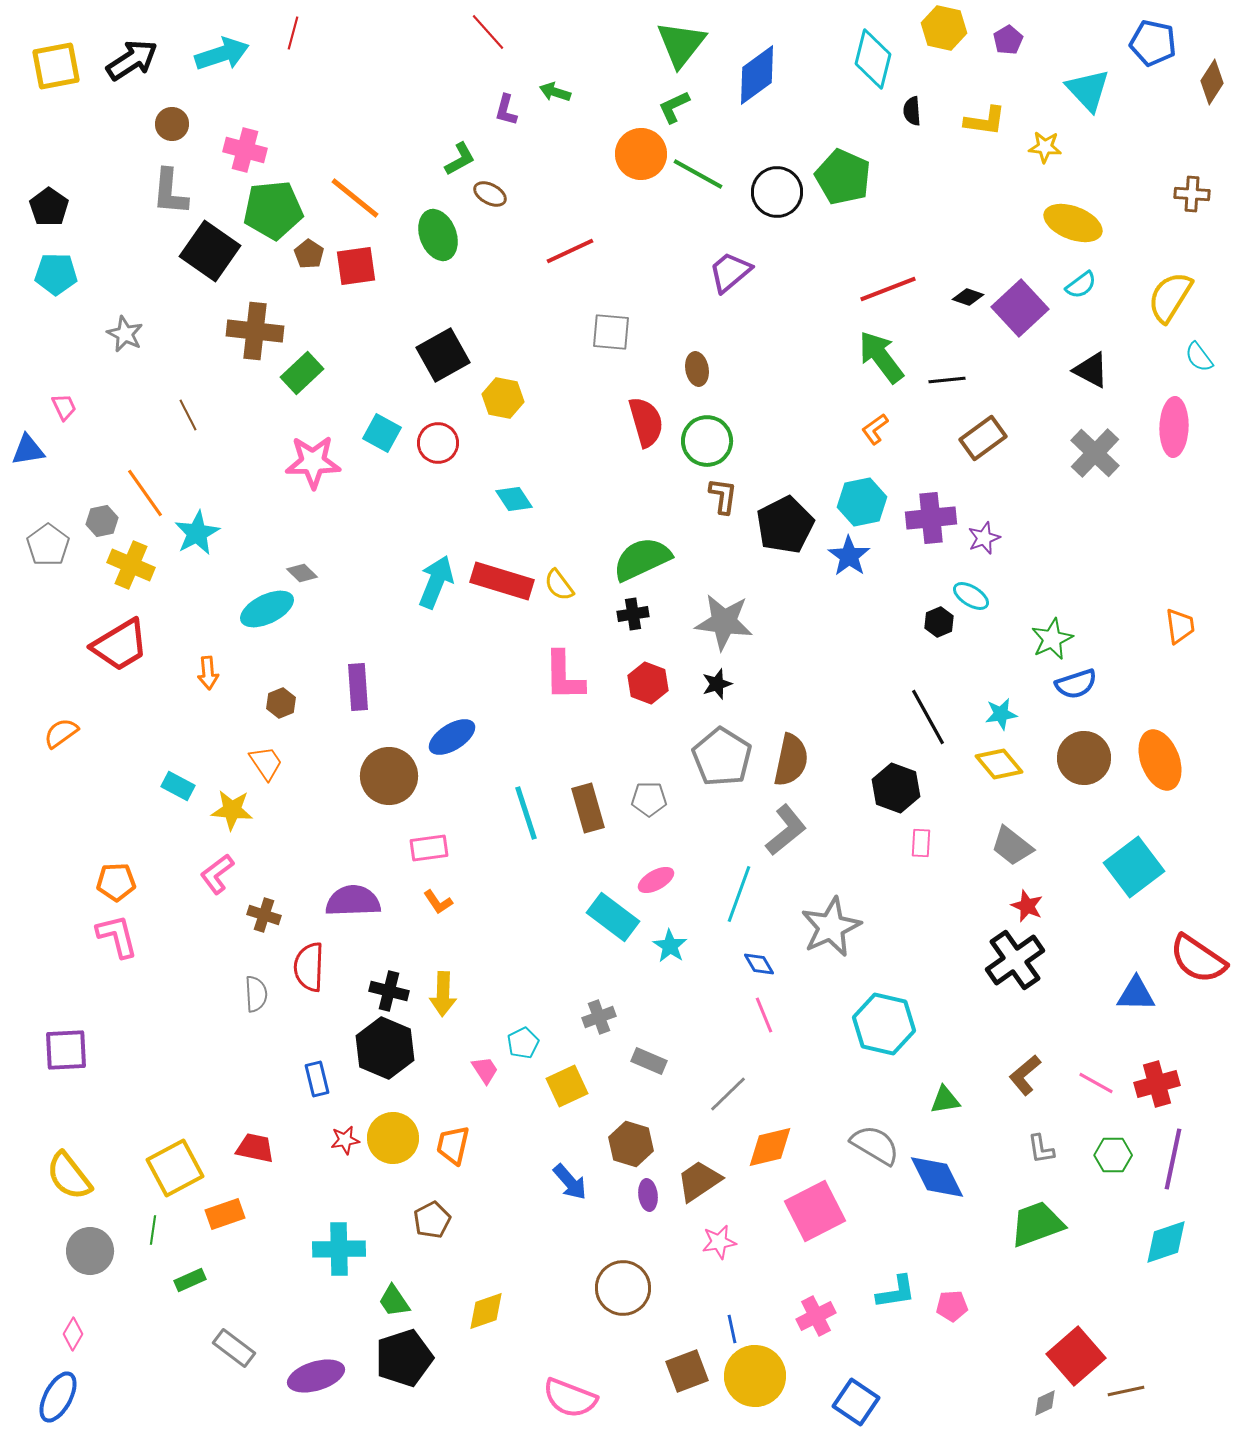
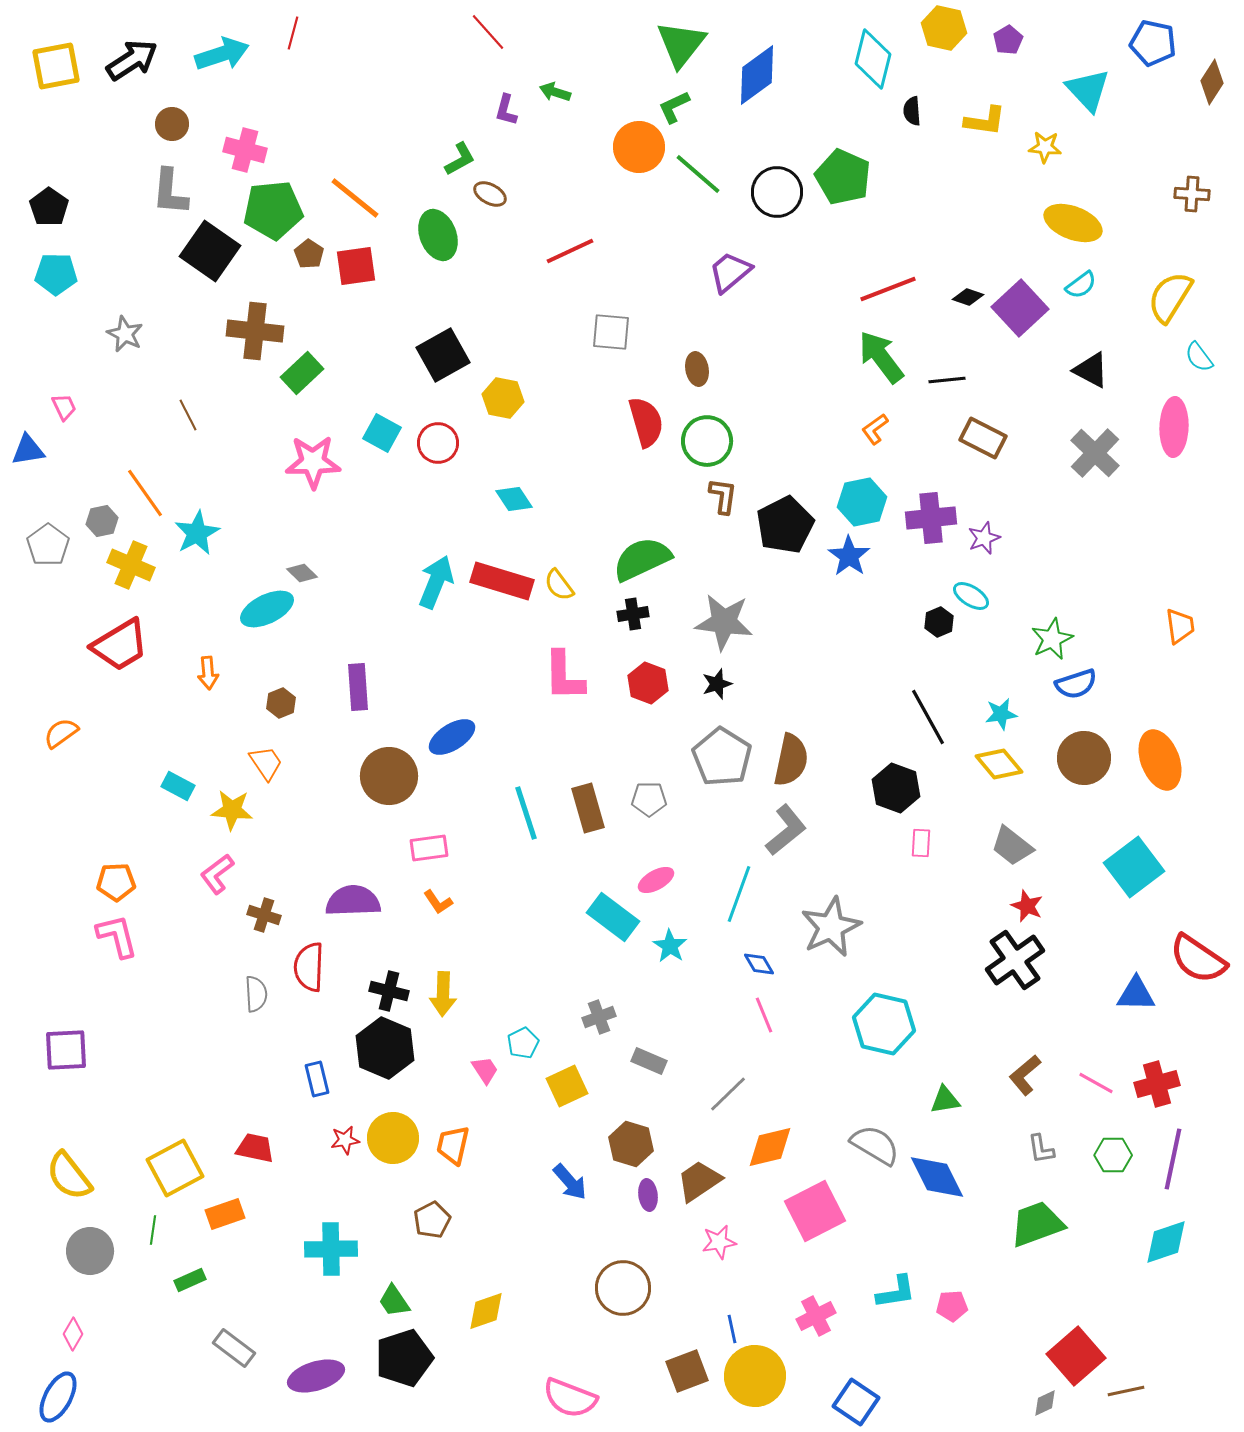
orange circle at (641, 154): moved 2 px left, 7 px up
green line at (698, 174): rotated 12 degrees clockwise
brown rectangle at (983, 438): rotated 63 degrees clockwise
cyan cross at (339, 1249): moved 8 px left
